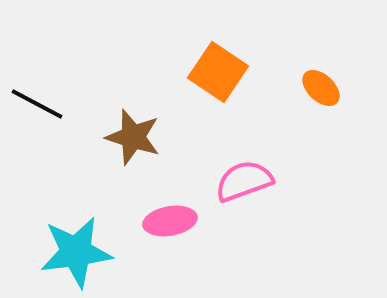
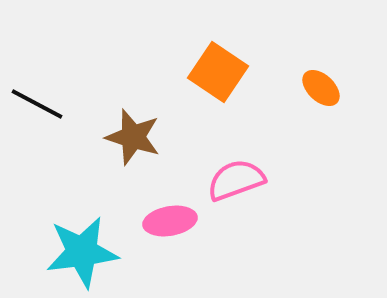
pink semicircle: moved 8 px left, 1 px up
cyan star: moved 6 px right
